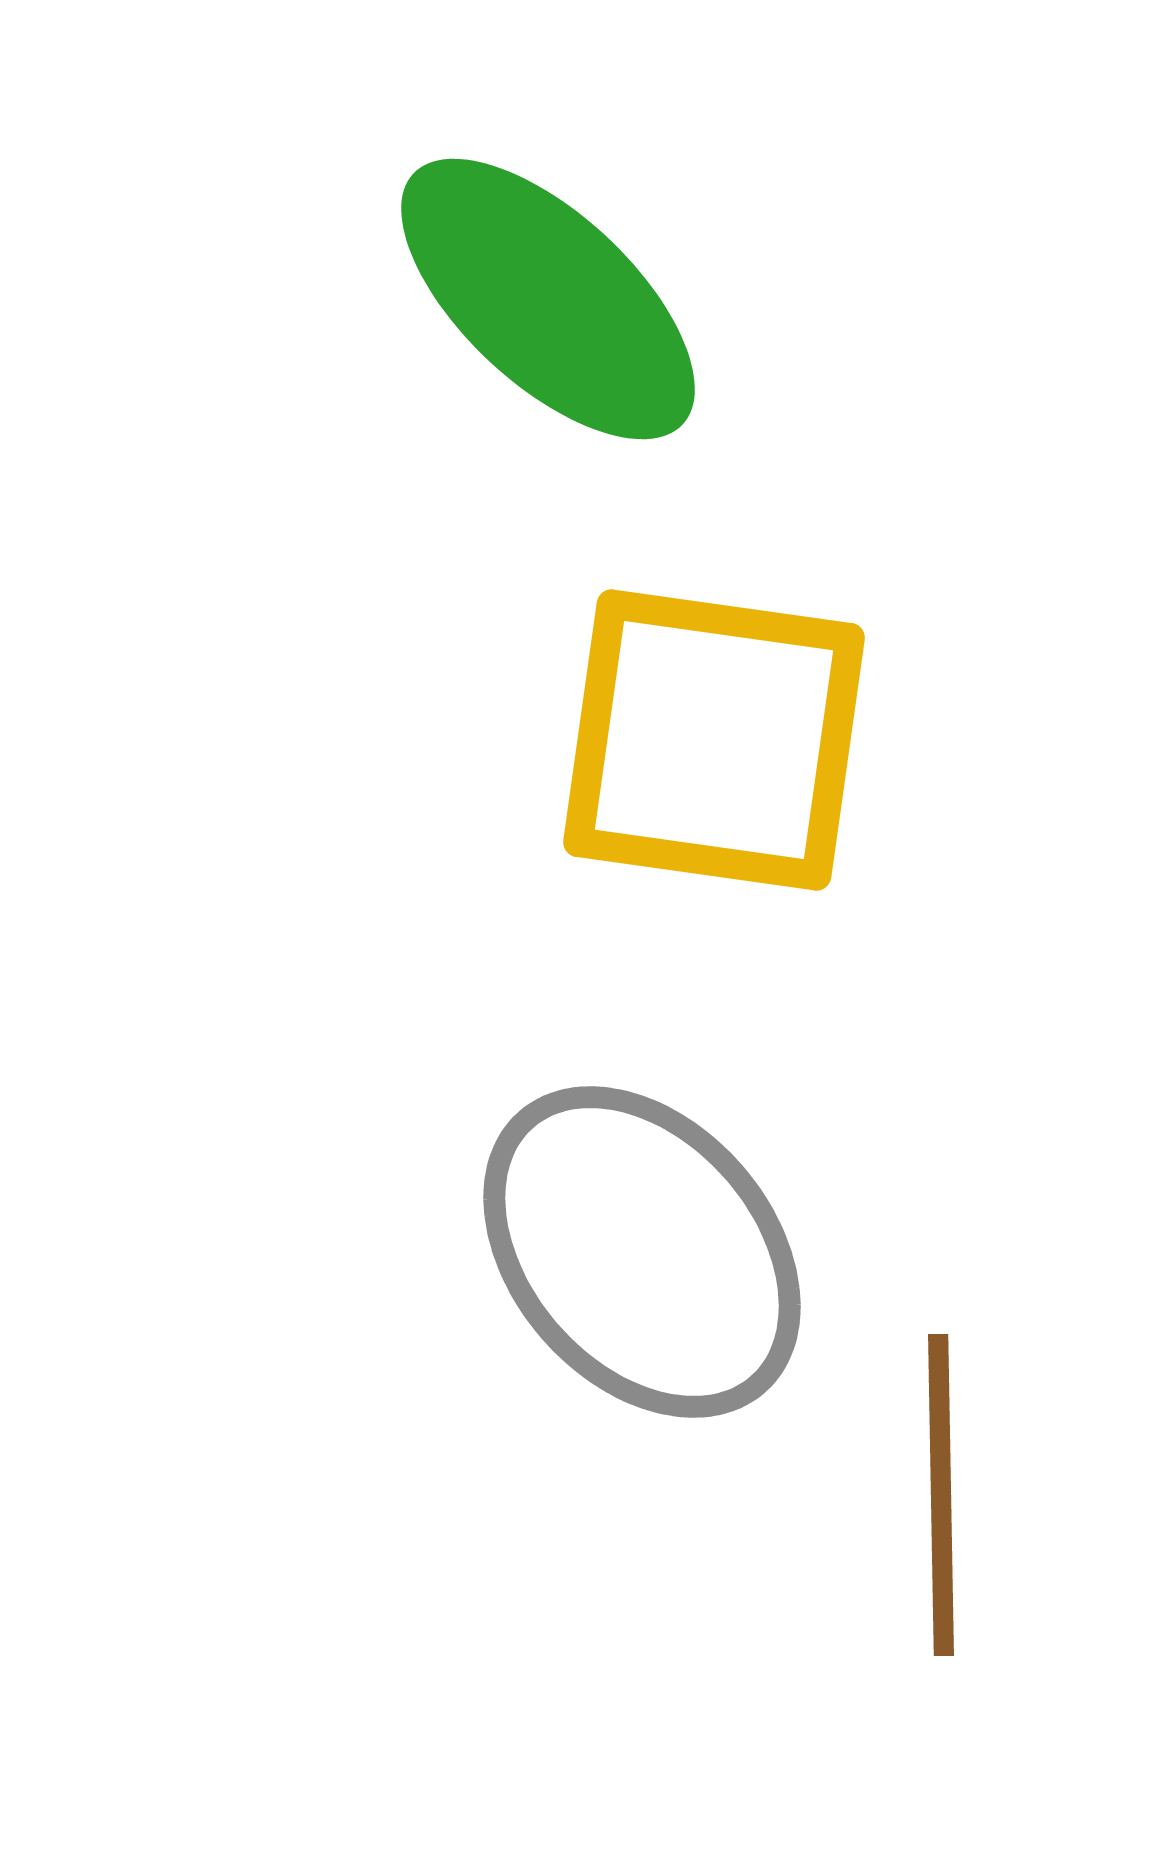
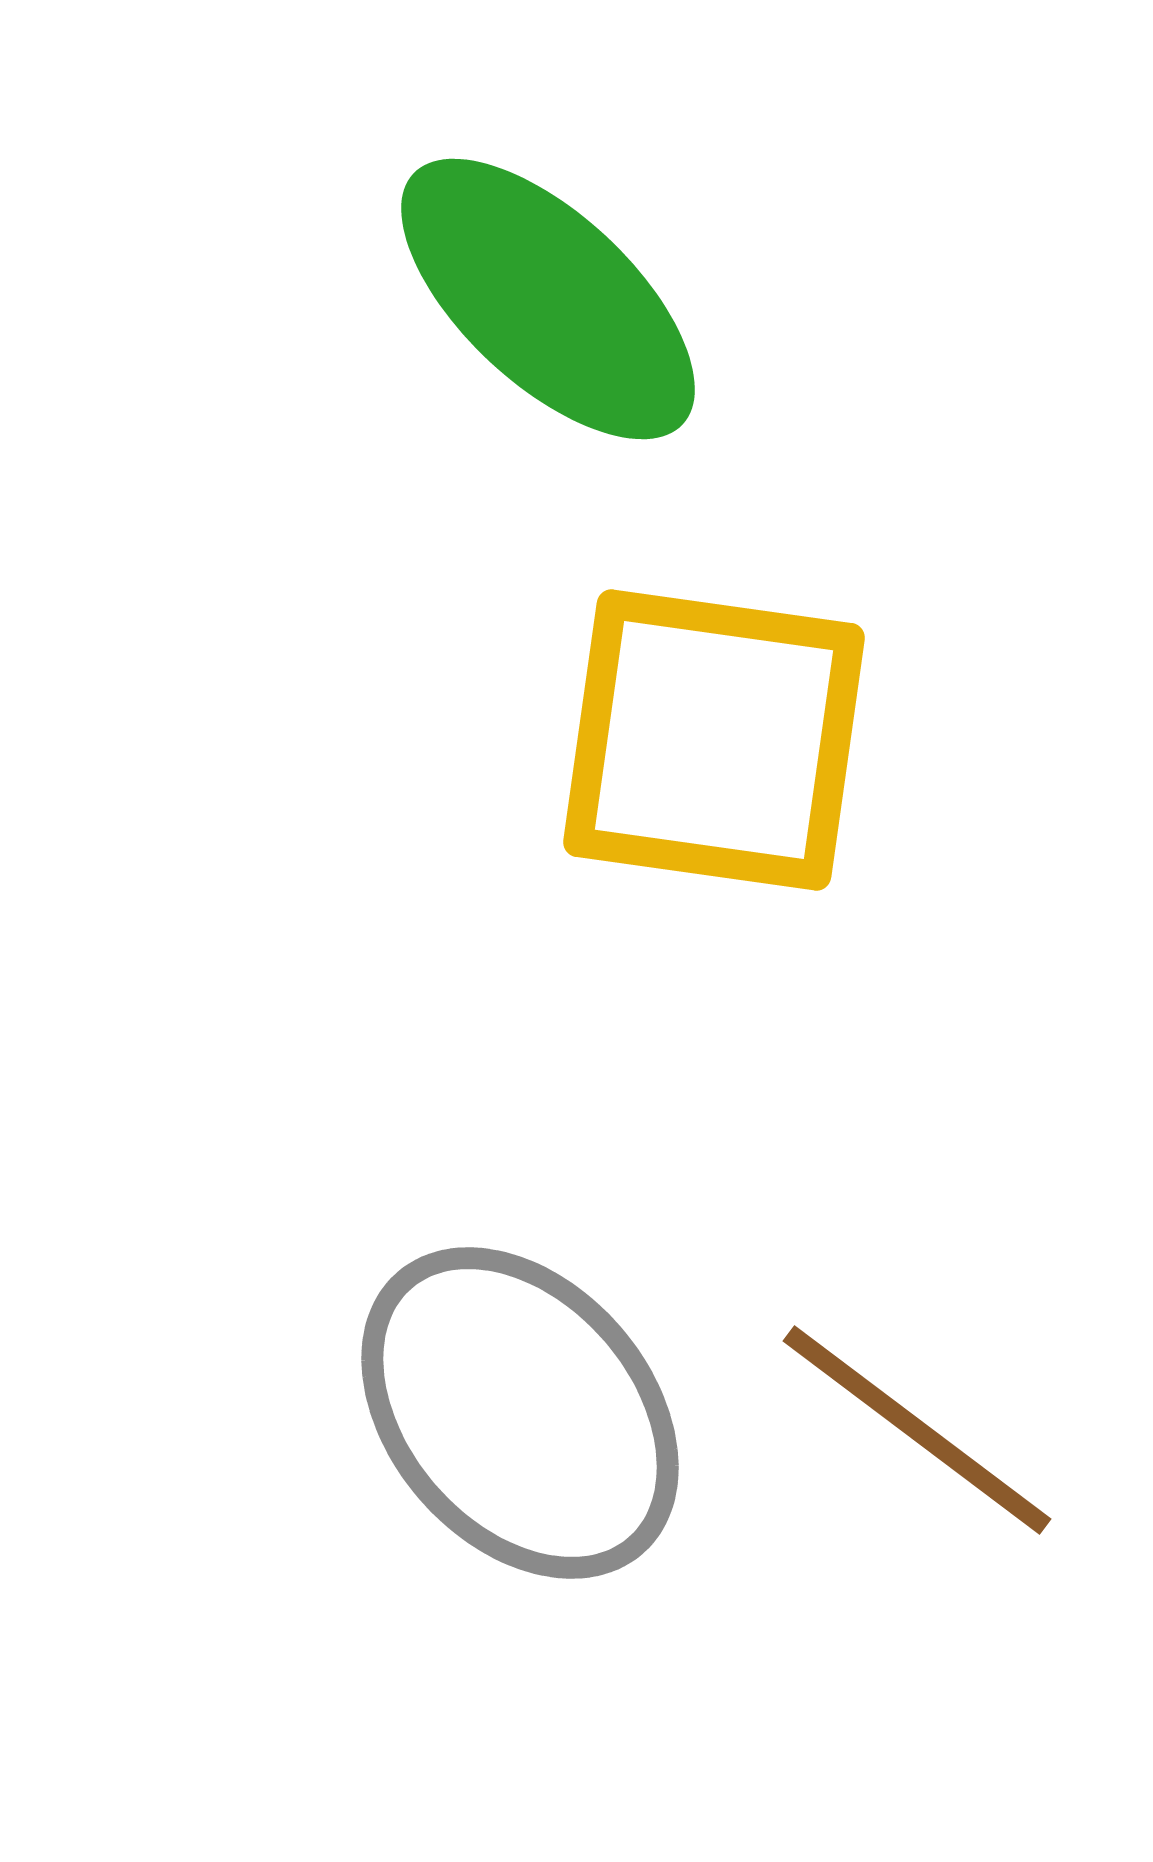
gray ellipse: moved 122 px left, 161 px down
brown line: moved 24 px left, 65 px up; rotated 52 degrees counterclockwise
